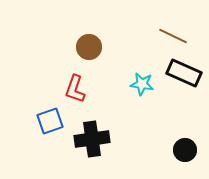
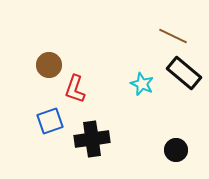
brown circle: moved 40 px left, 18 px down
black rectangle: rotated 16 degrees clockwise
cyan star: rotated 15 degrees clockwise
black circle: moved 9 px left
